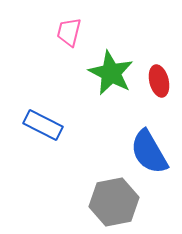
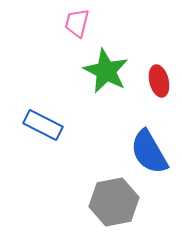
pink trapezoid: moved 8 px right, 9 px up
green star: moved 5 px left, 2 px up
